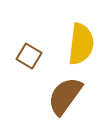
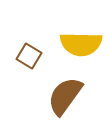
yellow semicircle: rotated 84 degrees clockwise
